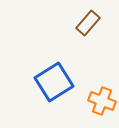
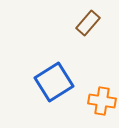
orange cross: rotated 12 degrees counterclockwise
